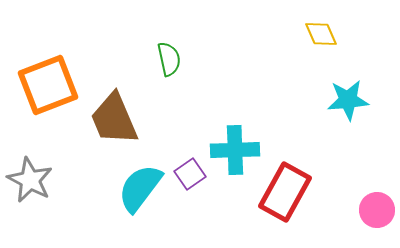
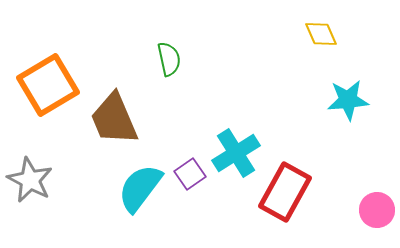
orange square: rotated 10 degrees counterclockwise
cyan cross: moved 1 px right, 3 px down; rotated 30 degrees counterclockwise
